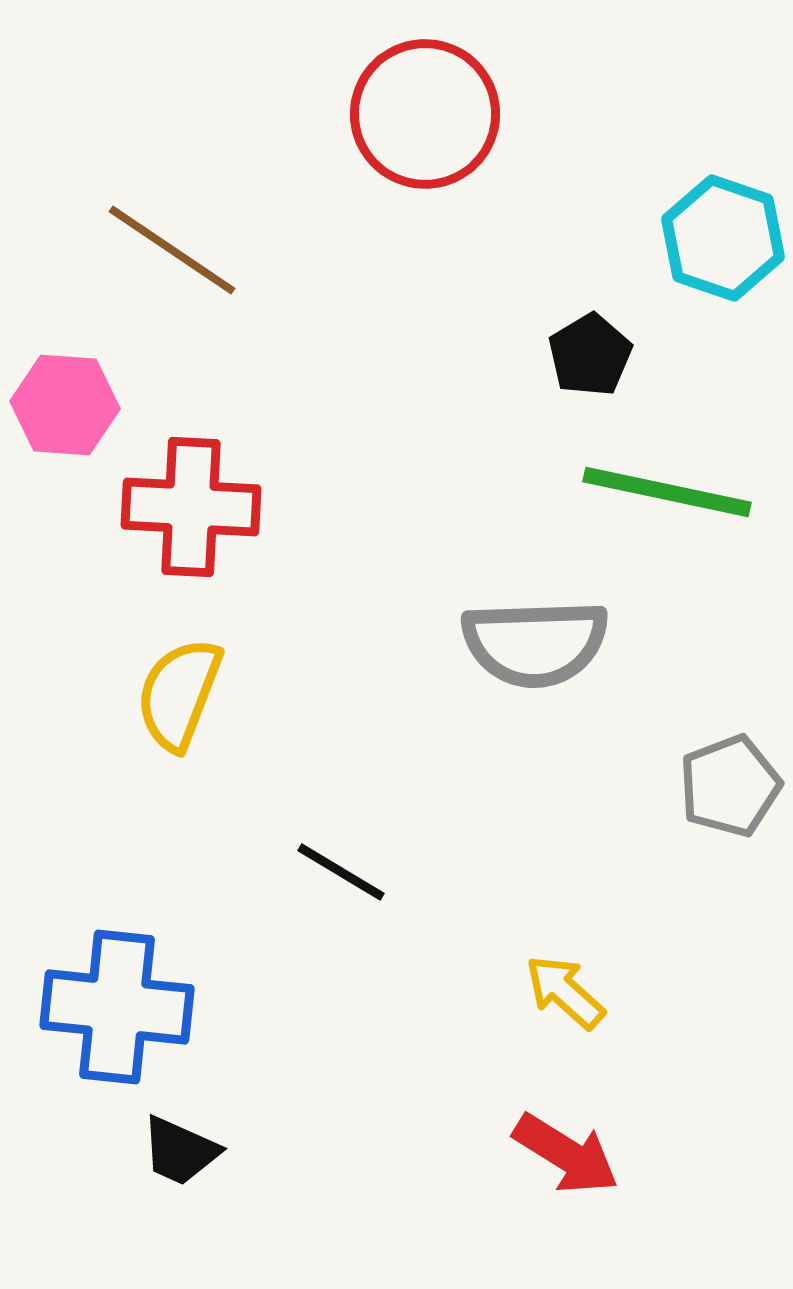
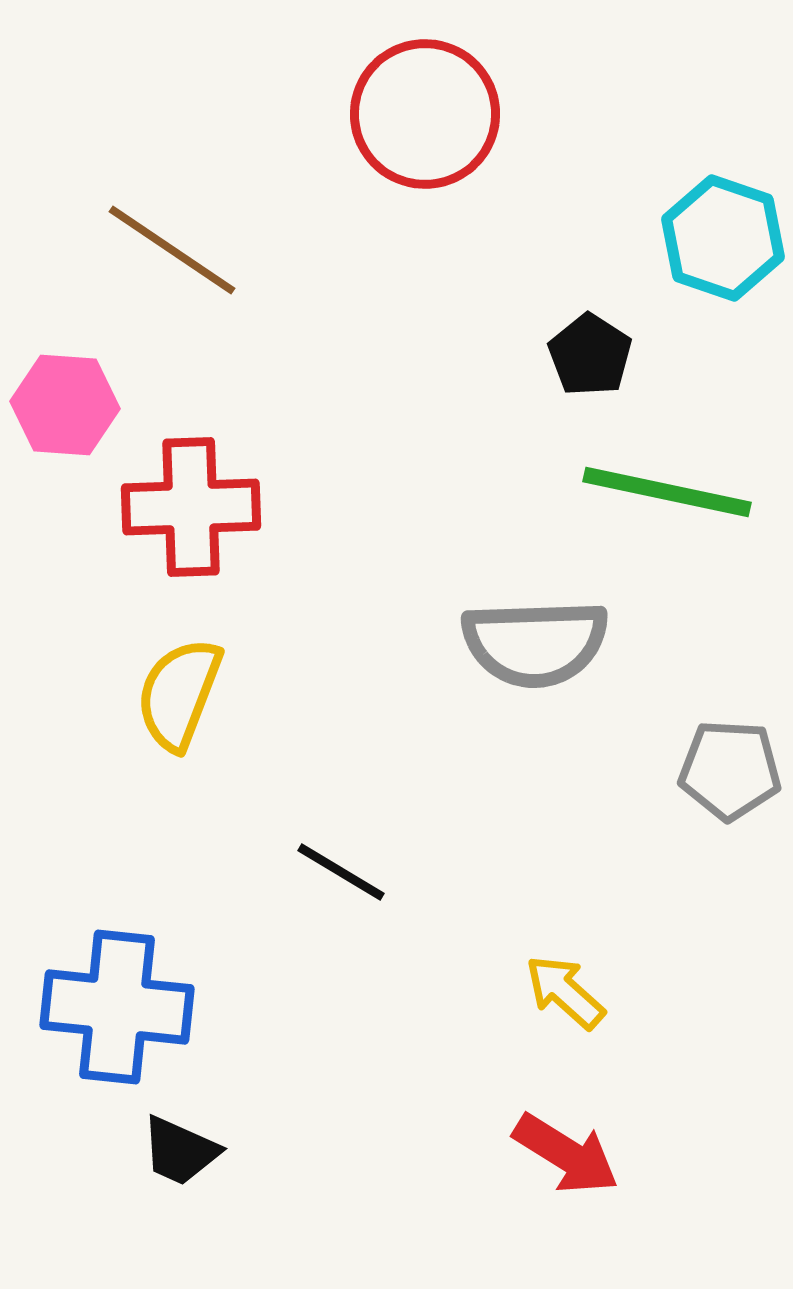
black pentagon: rotated 8 degrees counterclockwise
red cross: rotated 5 degrees counterclockwise
gray pentagon: moved 16 px up; rotated 24 degrees clockwise
